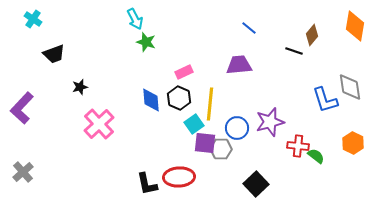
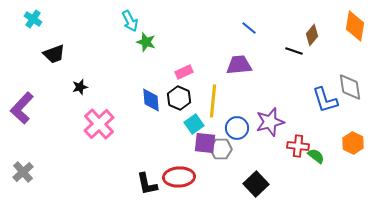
cyan arrow: moved 5 px left, 2 px down
yellow line: moved 3 px right, 3 px up
